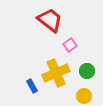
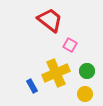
pink square: rotated 24 degrees counterclockwise
yellow circle: moved 1 px right, 2 px up
